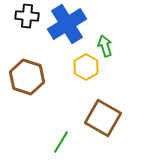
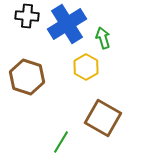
green arrow: moved 2 px left, 8 px up
